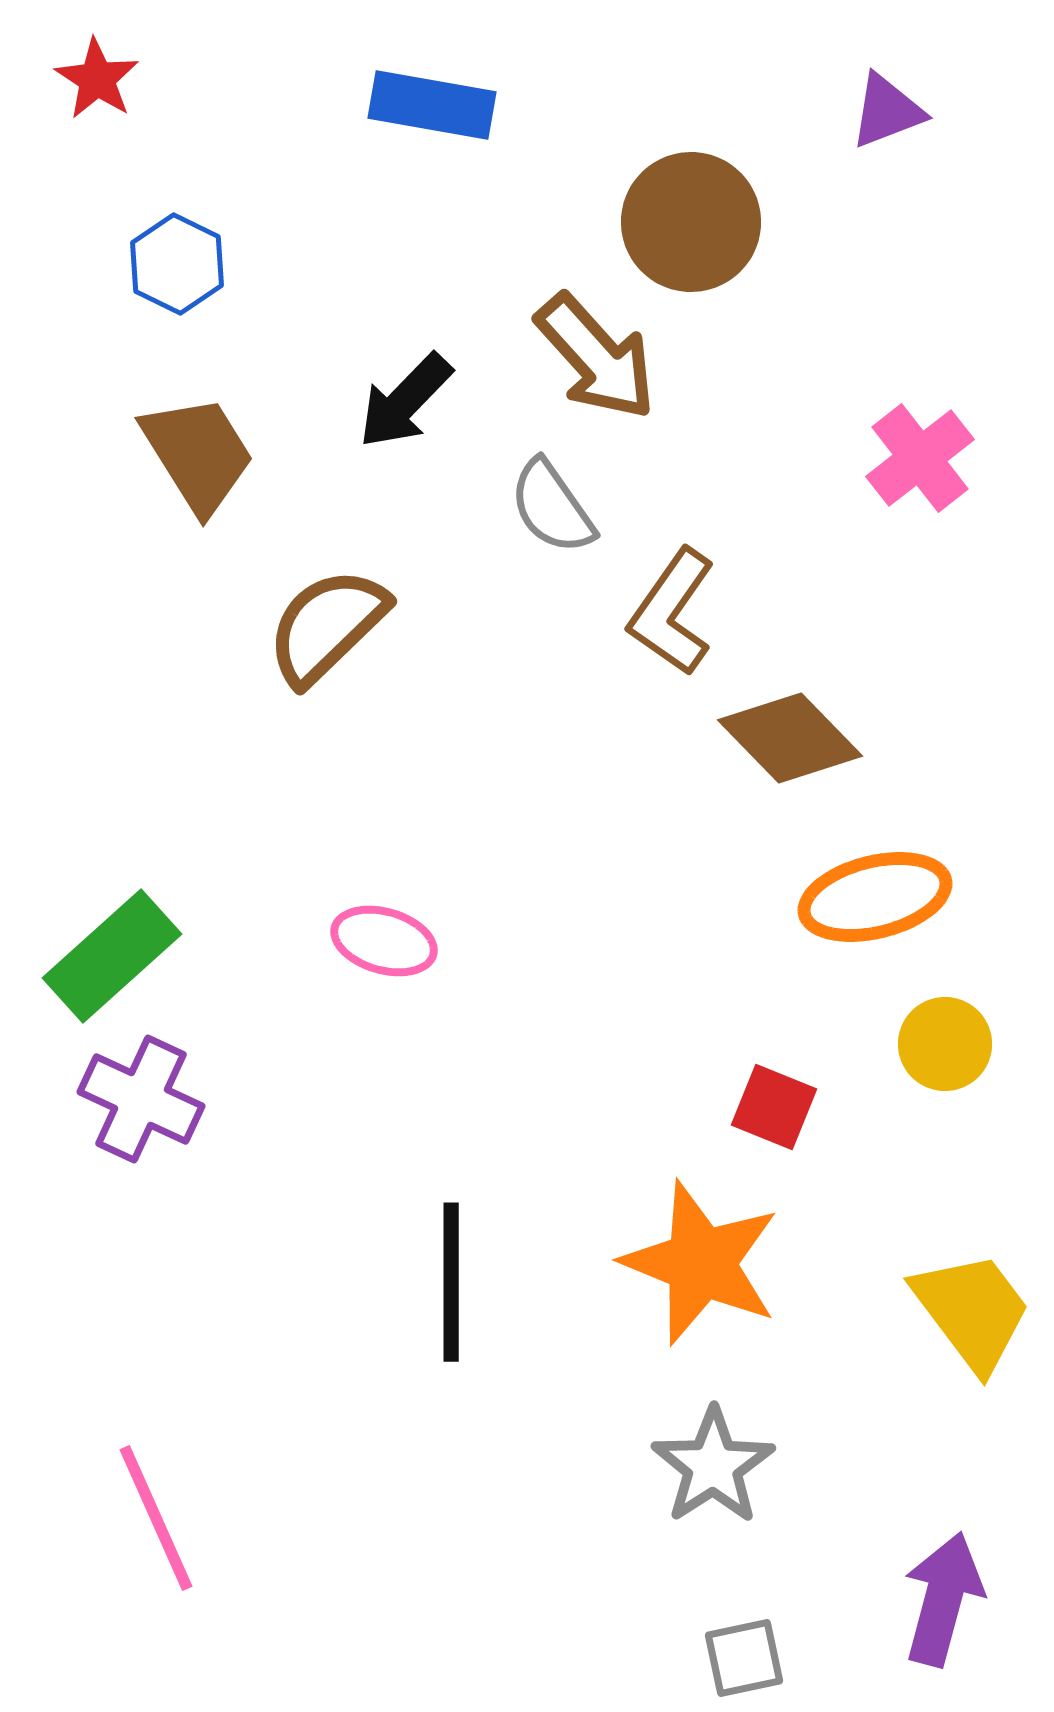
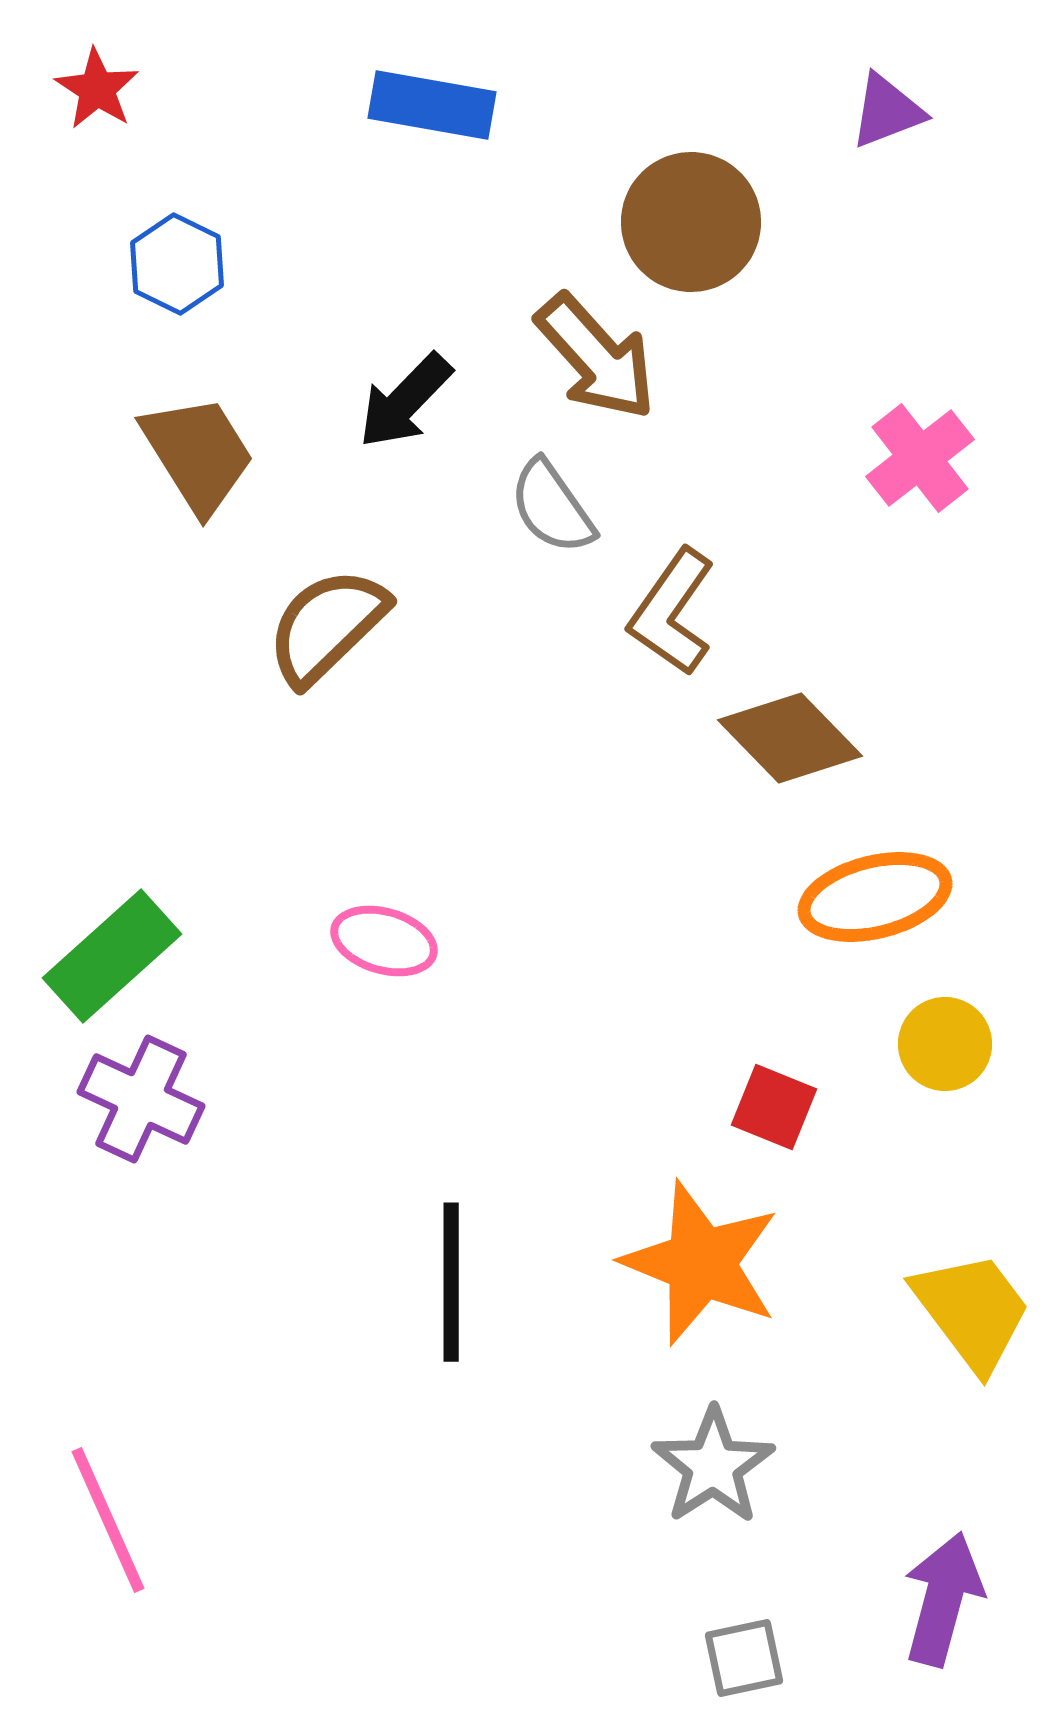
red star: moved 10 px down
pink line: moved 48 px left, 2 px down
